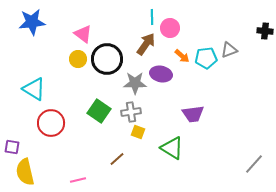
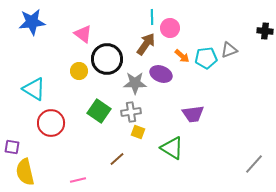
yellow circle: moved 1 px right, 12 px down
purple ellipse: rotated 10 degrees clockwise
